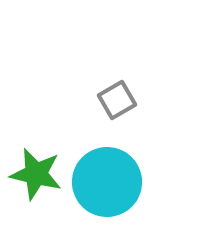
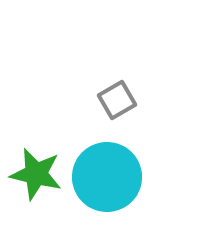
cyan circle: moved 5 px up
